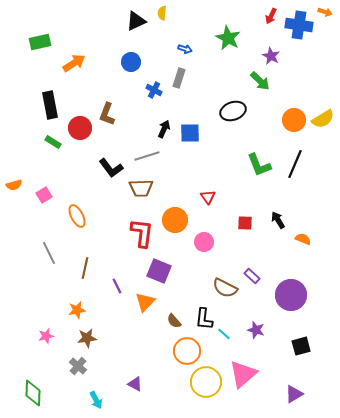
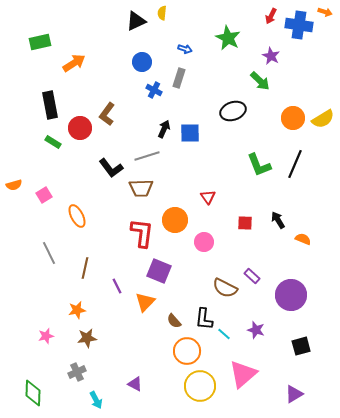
blue circle at (131, 62): moved 11 px right
brown L-shape at (107, 114): rotated 15 degrees clockwise
orange circle at (294, 120): moved 1 px left, 2 px up
gray cross at (78, 366): moved 1 px left, 6 px down; rotated 24 degrees clockwise
yellow circle at (206, 382): moved 6 px left, 4 px down
